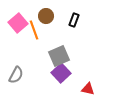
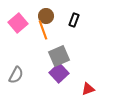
orange line: moved 9 px right
purple square: moved 2 px left
red triangle: rotated 32 degrees counterclockwise
